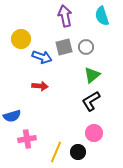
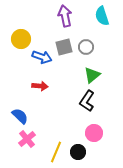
black L-shape: moved 4 px left; rotated 25 degrees counterclockwise
blue semicircle: moved 8 px right; rotated 120 degrees counterclockwise
pink cross: rotated 30 degrees counterclockwise
